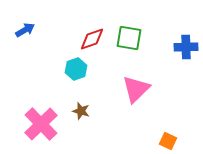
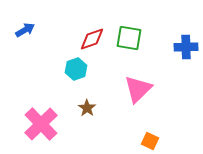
pink triangle: moved 2 px right
brown star: moved 6 px right, 3 px up; rotated 18 degrees clockwise
orange square: moved 18 px left
